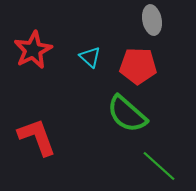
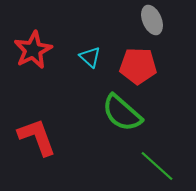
gray ellipse: rotated 12 degrees counterclockwise
green semicircle: moved 5 px left, 1 px up
green line: moved 2 px left
